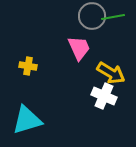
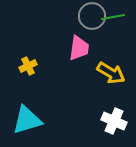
pink trapezoid: rotated 32 degrees clockwise
yellow cross: rotated 36 degrees counterclockwise
white cross: moved 10 px right, 25 px down
